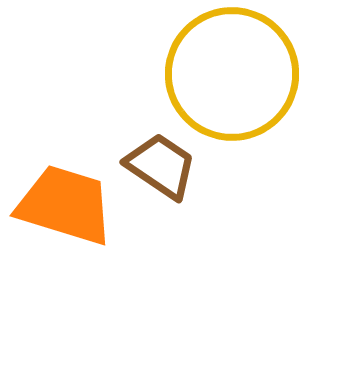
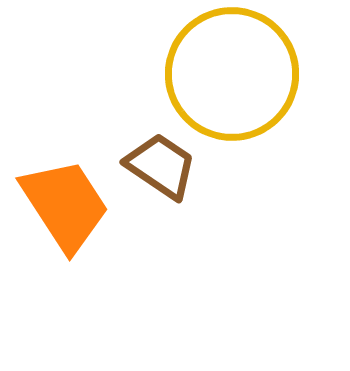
orange trapezoid: rotated 40 degrees clockwise
